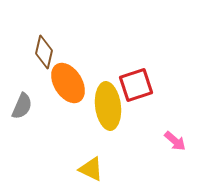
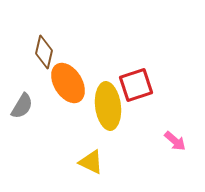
gray semicircle: rotated 8 degrees clockwise
yellow triangle: moved 7 px up
